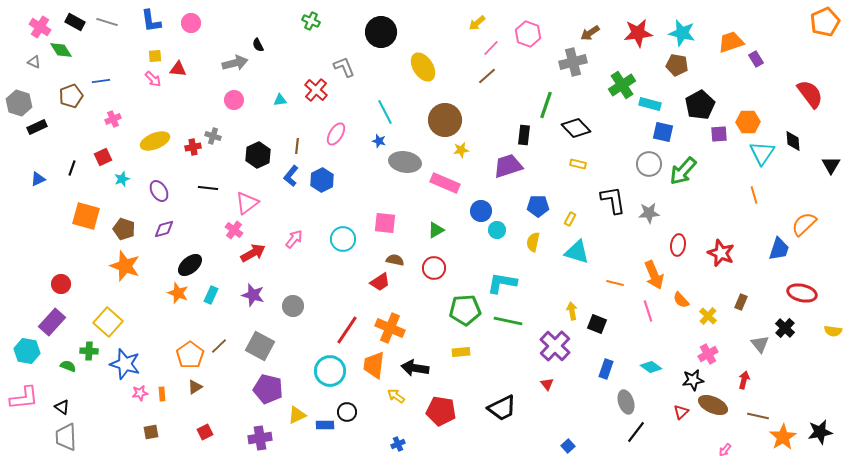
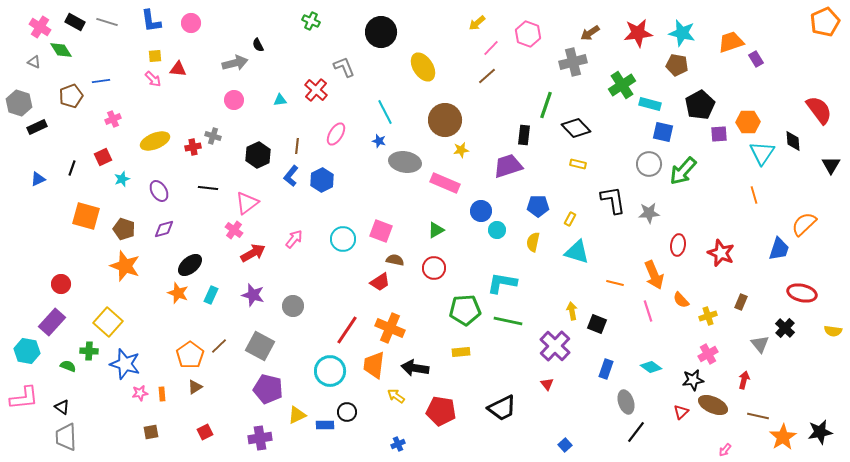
red semicircle at (810, 94): moved 9 px right, 16 px down
pink square at (385, 223): moved 4 px left, 8 px down; rotated 15 degrees clockwise
yellow cross at (708, 316): rotated 30 degrees clockwise
blue square at (568, 446): moved 3 px left, 1 px up
